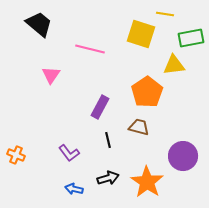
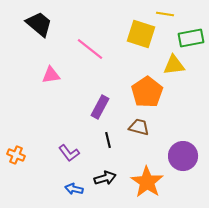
pink line: rotated 24 degrees clockwise
pink triangle: rotated 48 degrees clockwise
black arrow: moved 3 px left
